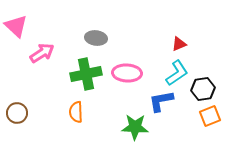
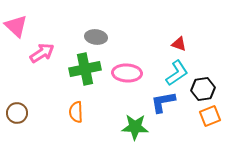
gray ellipse: moved 1 px up
red triangle: rotated 42 degrees clockwise
green cross: moved 1 px left, 5 px up
blue L-shape: moved 2 px right, 1 px down
